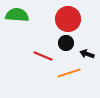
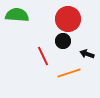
black circle: moved 3 px left, 2 px up
red line: rotated 42 degrees clockwise
